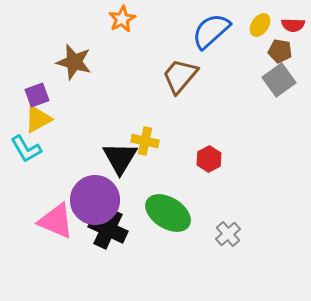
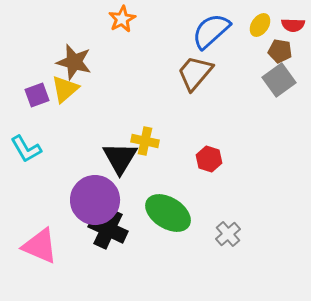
brown trapezoid: moved 15 px right, 3 px up
yellow triangle: moved 27 px right, 30 px up; rotated 12 degrees counterclockwise
red hexagon: rotated 15 degrees counterclockwise
pink triangle: moved 16 px left, 25 px down
